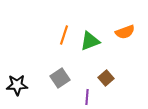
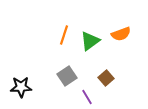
orange semicircle: moved 4 px left, 2 px down
green triangle: rotated 15 degrees counterclockwise
gray square: moved 7 px right, 2 px up
black star: moved 4 px right, 2 px down
purple line: rotated 35 degrees counterclockwise
